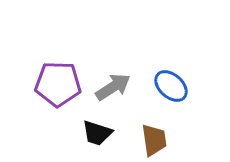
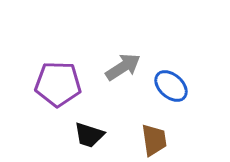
gray arrow: moved 10 px right, 20 px up
black trapezoid: moved 8 px left, 2 px down
